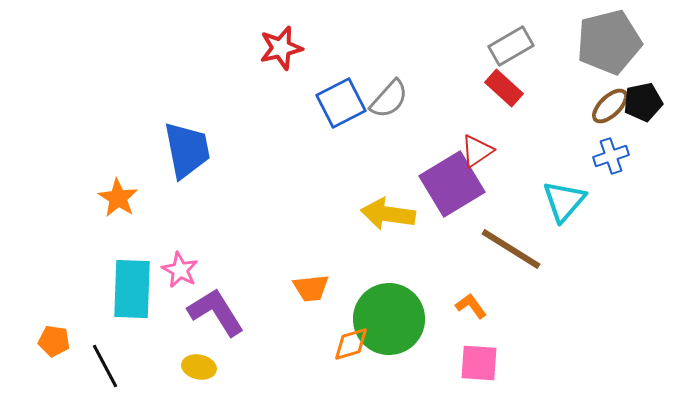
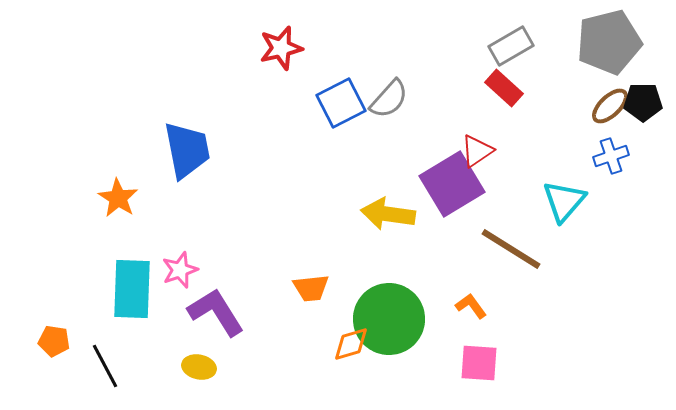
black pentagon: rotated 12 degrees clockwise
pink star: rotated 24 degrees clockwise
